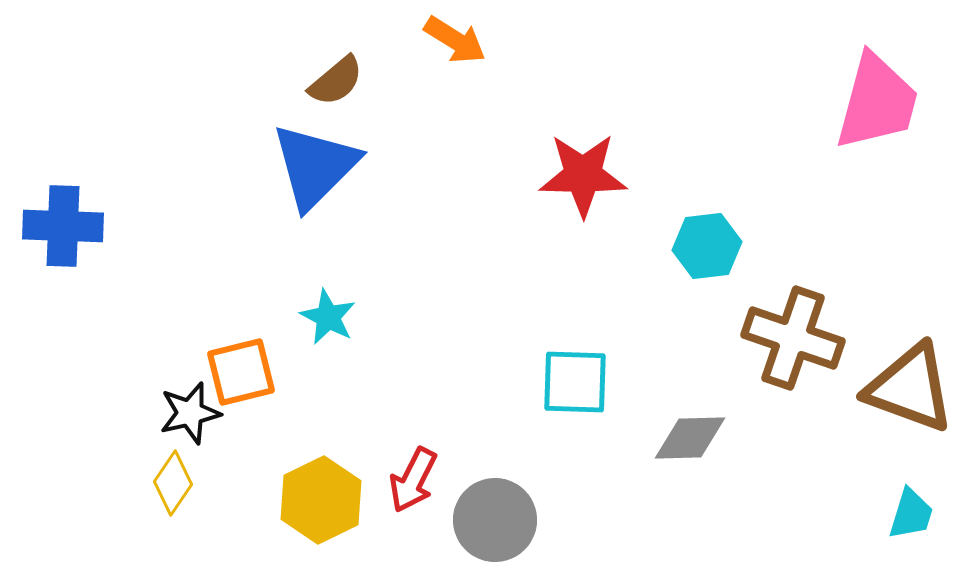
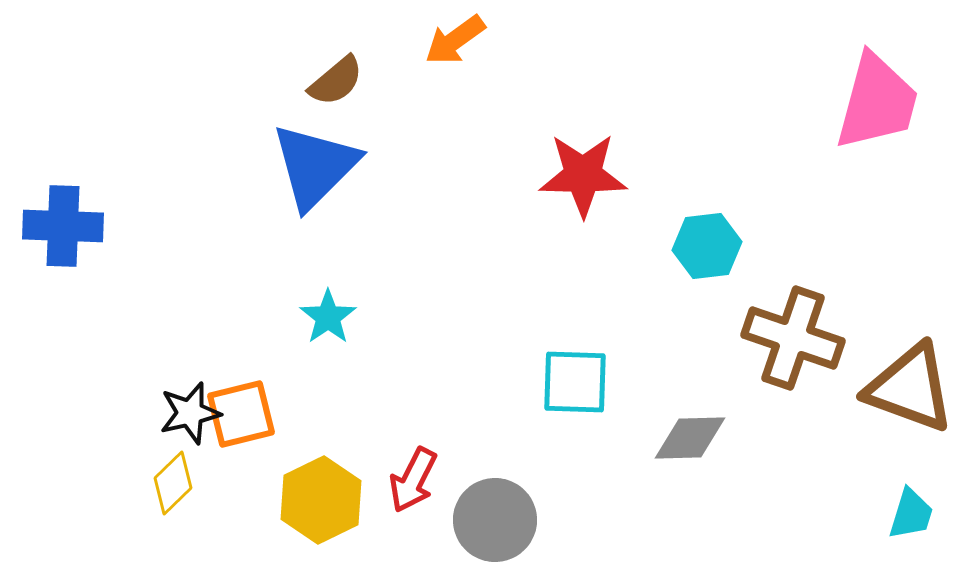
orange arrow: rotated 112 degrees clockwise
cyan star: rotated 10 degrees clockwise
orange square: moved 42 px down
yellow diamond: rotated 12 degrees clockwise
